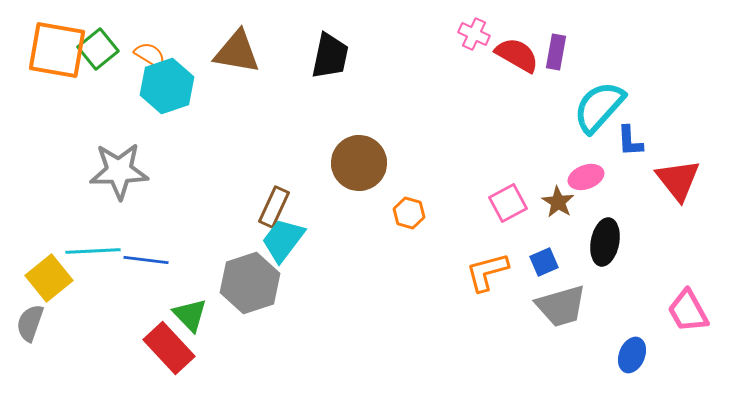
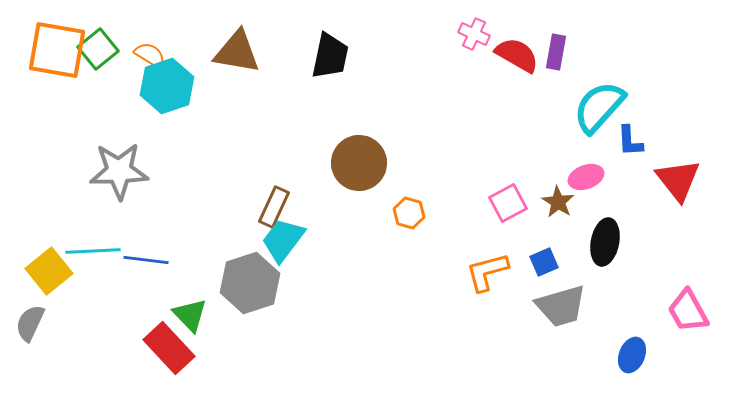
yellow square: moved 7 px up
gray semicircle: rotated 6 degrees clockwise
